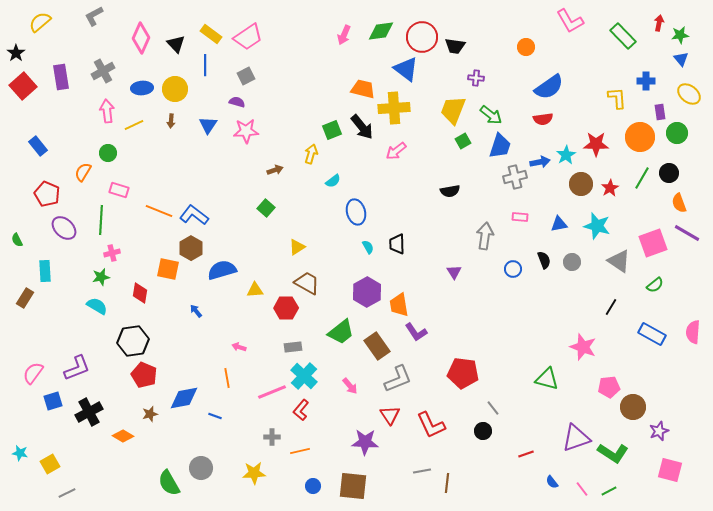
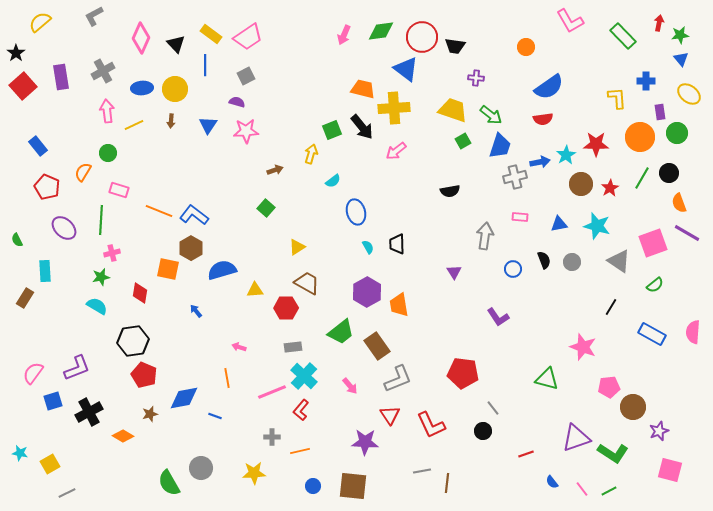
yellow trapezoid at (453, 110): rotated 88 degrees clockwise
red pentagon at (47, 194): moved 7 px up
purple L-shape at (416, 332): moved 82 px right, 15 px up
